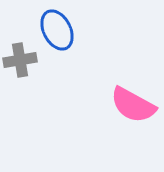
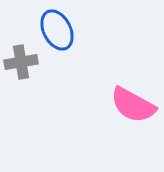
gray cross: moved 1 px right, 2 px down
